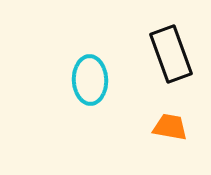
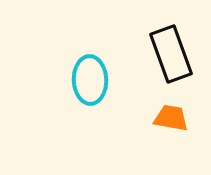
orange trapezoid: moved 1 px right, 9 px up
